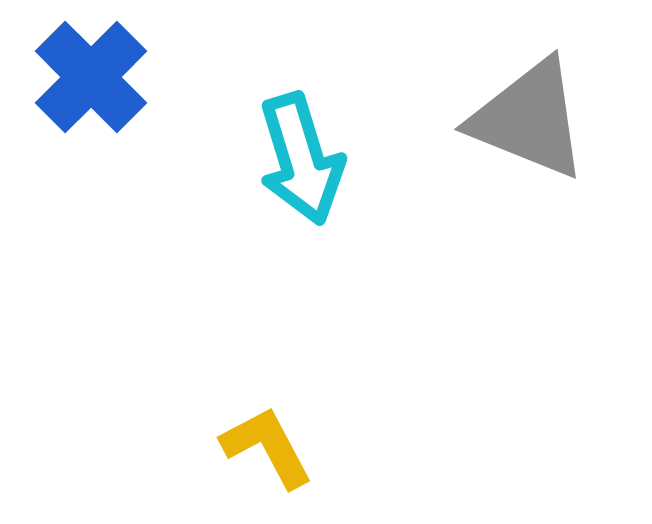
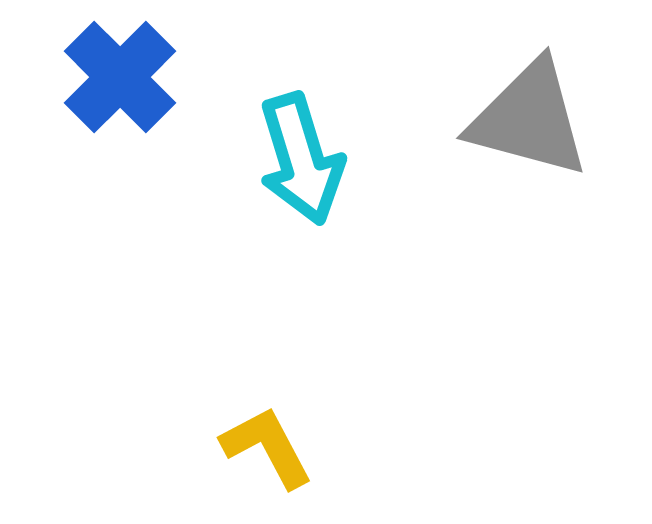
blue cross: moved 29 px right
gray triangle: rotated 7 degrees counterclockwise
